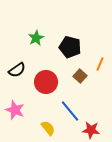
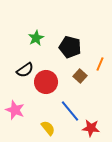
black semicircle: moved 8 px right
red star: moved 2 px up
